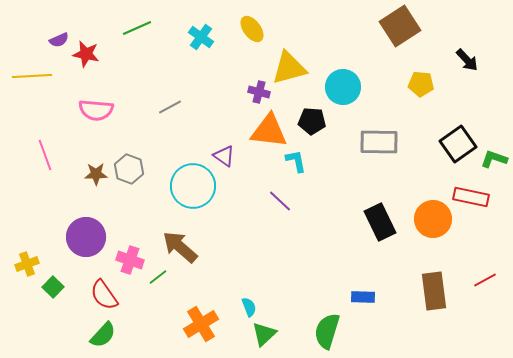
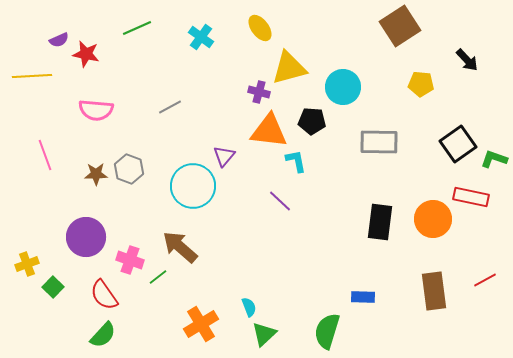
yellow ellipse at (252, 29): moved 8 px right, 1 px up
purple triangle at (224, 156): rotated 35 degrees clockwise
black rectangle at (380, 222): rotated 33 degrees clockwise
